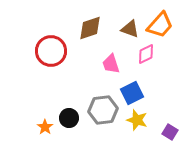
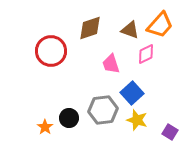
brown triangle: moved 1 px down
blue square: rotated 15 degrees counterclockwise
